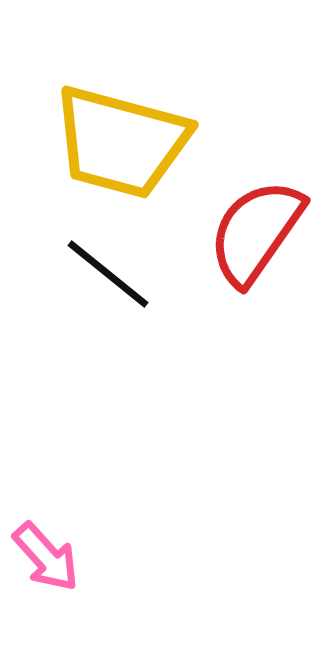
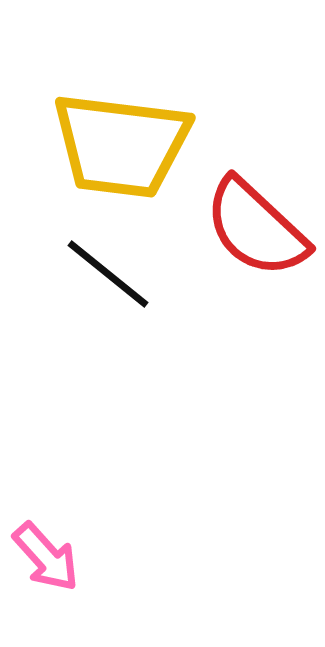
yellow trapezoid: moved 3 px down; rotated 8 degrees counterclockwise
red semicircle: moved 4 px up; rotated 82 degrees counterclockwise
